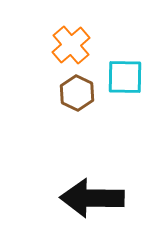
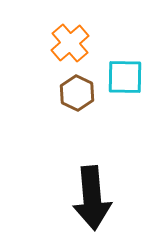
orange cross: moved 1 px left, 2 px up
black arrow: rotated 96 degrees counterclockwise
